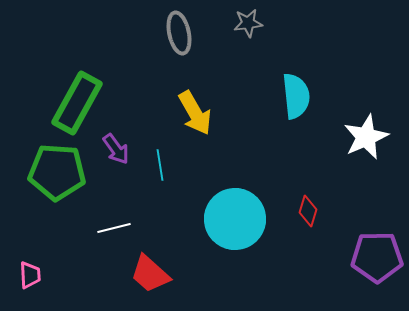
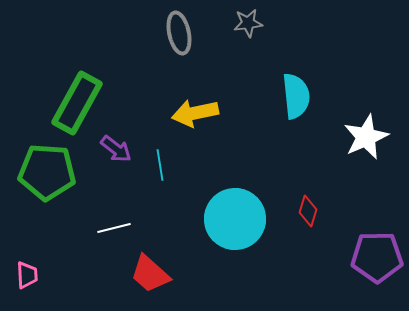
yellow arrow: rotated 108 degrees clockwise
purple arrow: rotated 16 degrees counterclockwise
green pentagon: moved 10 px left
pink trapezoid: moved 3 px left
